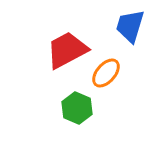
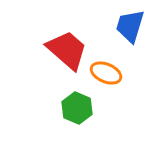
red trapezoid: rotated 69 degrees clockwise
orange ellipse: rotated 72 degrees clockwise
